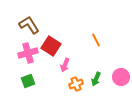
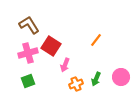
orange line: rotated 64 degrees clockwise
